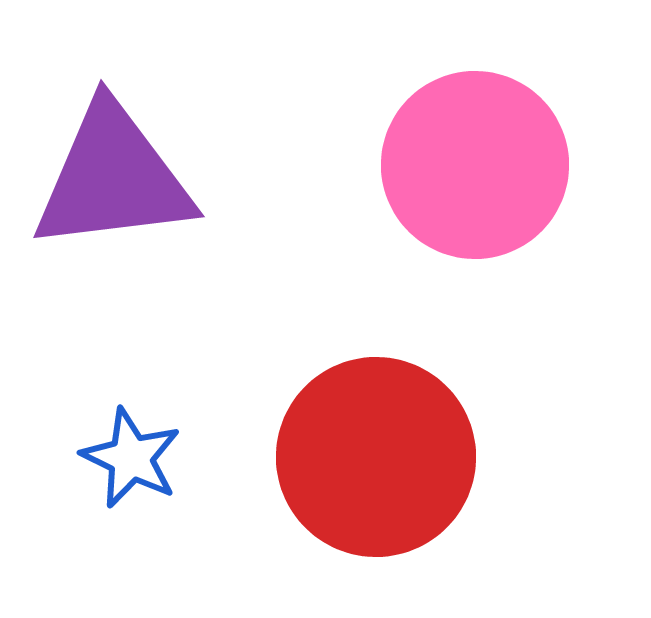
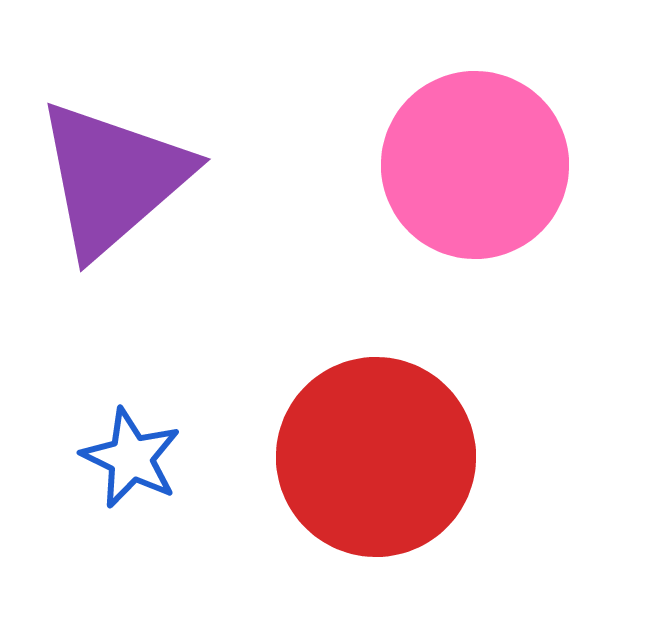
purple triangle: rotated 34 degrees counterclockwise
